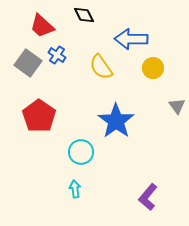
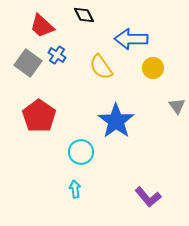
purple L-shape: rotated 80 degrees counterclockwise
